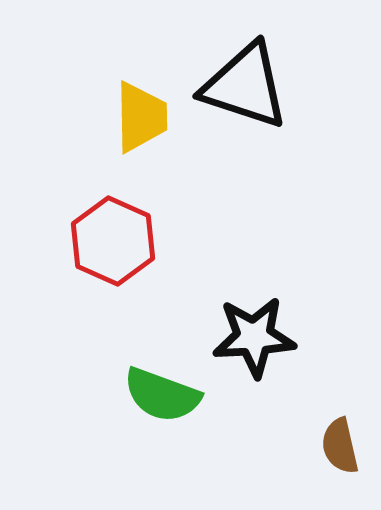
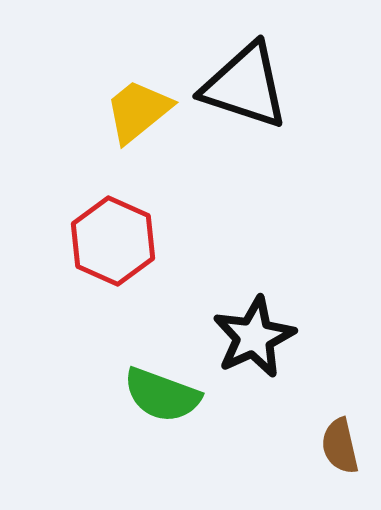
yellow trapezoid: moved 3 px left, 6 px up; rotated 128 degrees counterclockwise
black star: rotated 22 degrees counterclockwise
